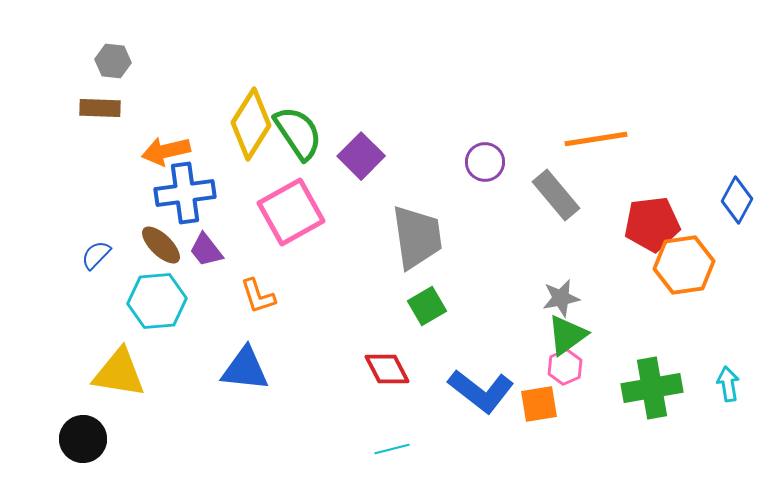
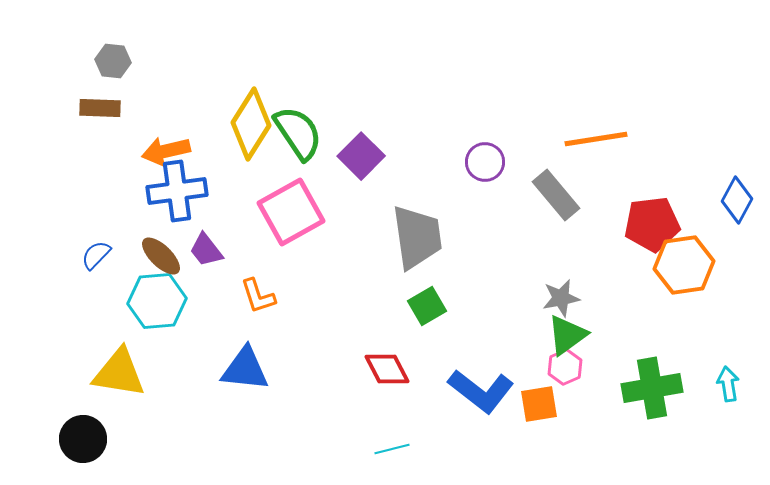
blue cross: moved 8 px left, 2 px up
brown ellipse: moved 11 px down
